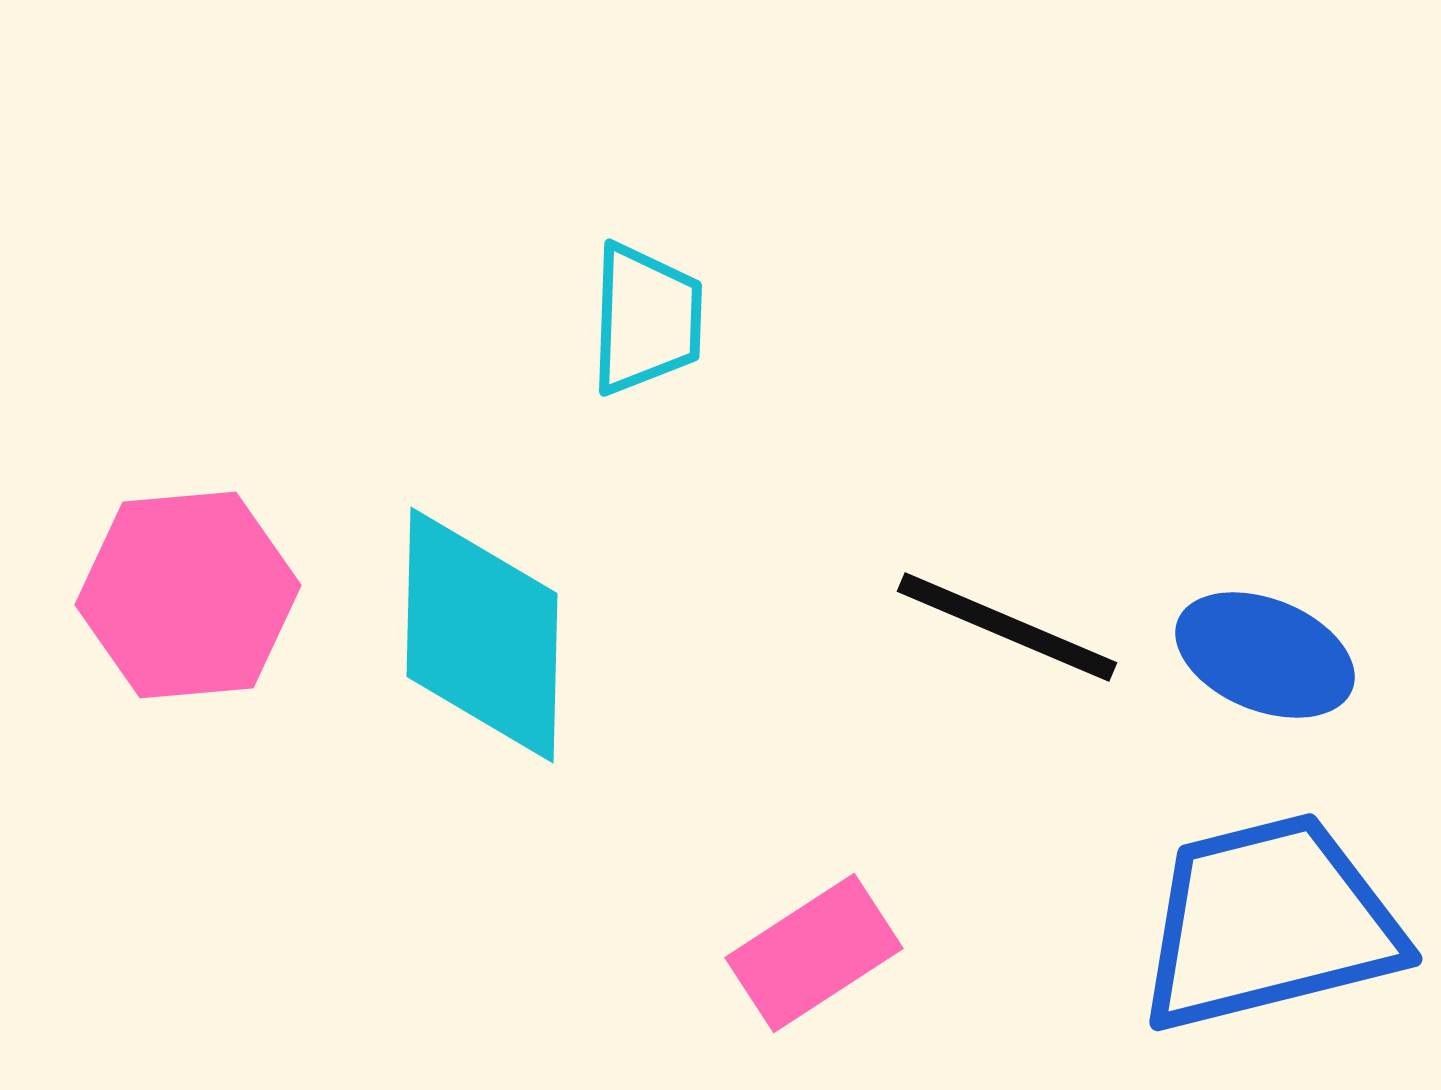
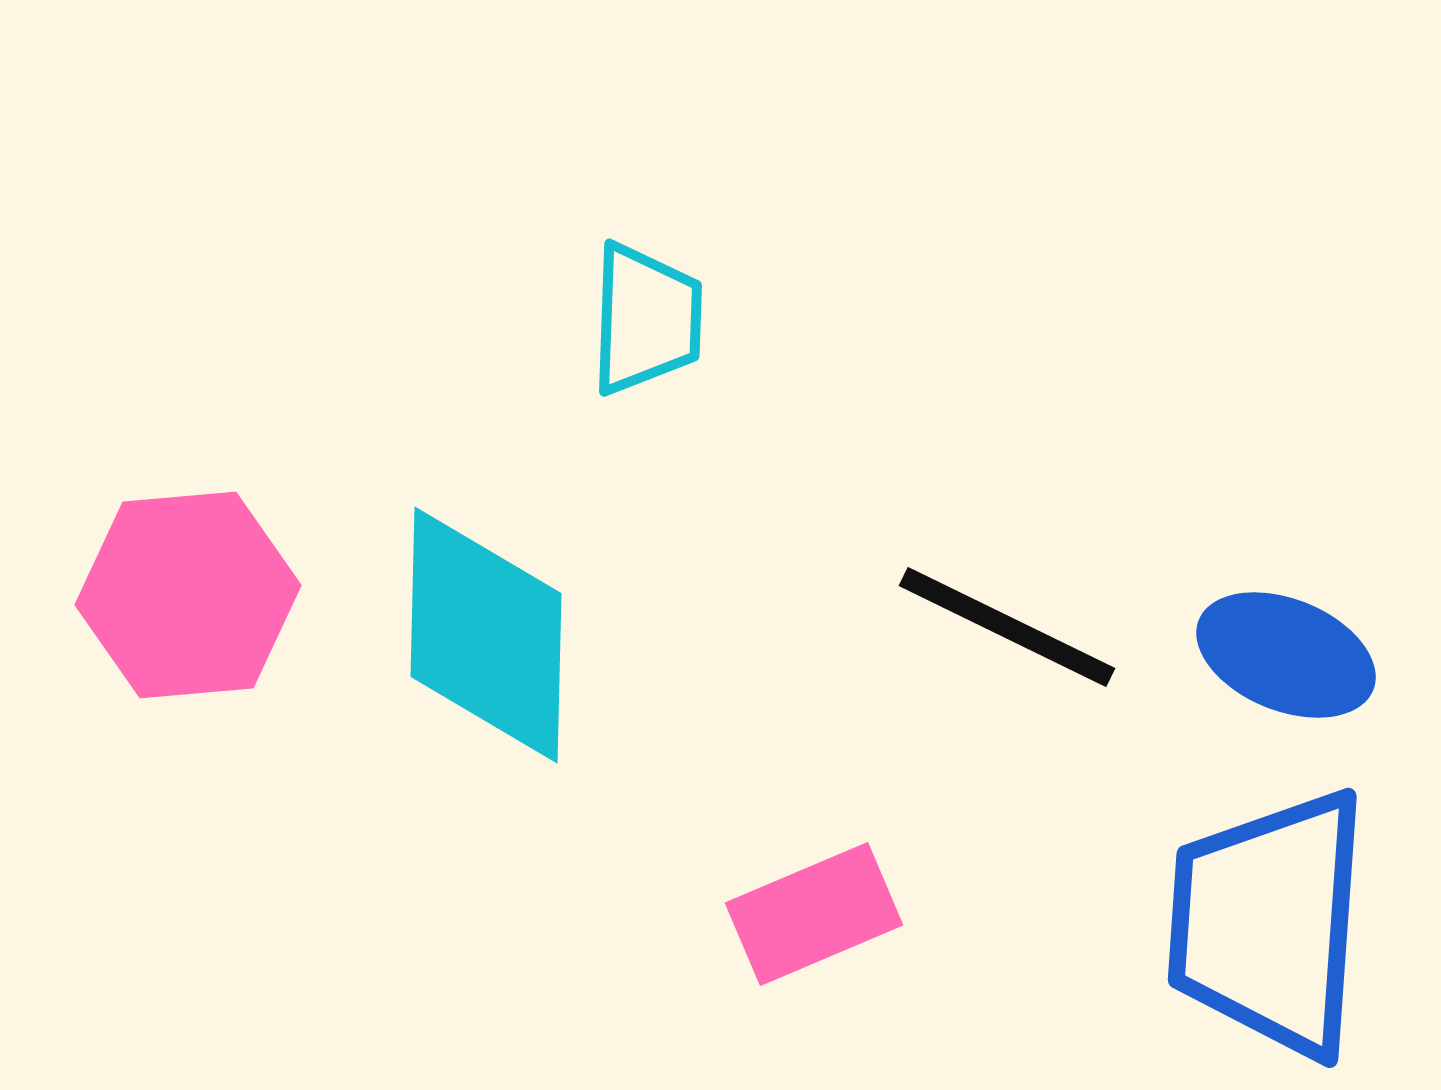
black line: rotated 3 degrees clockwise
cyan diamond: moved 4 px right
blue ellipse: moved 21 px right
blue trapezoid: rotated 72 degrees counterclockwise
pink rectangle: moved 39 px up; rotated 10 degrees clockwise
